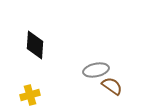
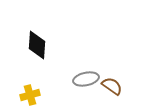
black diamond: moved 2 px right
gray ellipse: moved 10 px left, 9 px down
